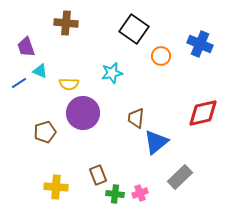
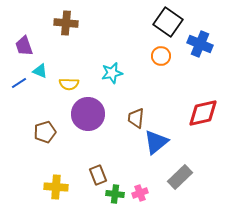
black square: moved 34 px right, 7 px up
purple trapezoid: moved 2 px left, 1 px up
purple circle: moved 5 px right, 1 px down
